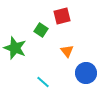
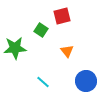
green star: rotated 25 degrees counterclockwise
blue circle: moved 8 px down
